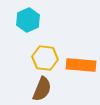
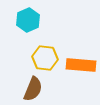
brown semicircle: moved 9 px left
